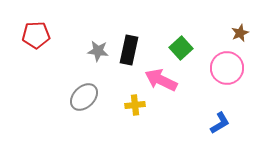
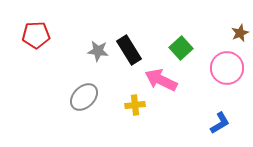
black rectangle: rotated 44 degrees counterclockwise
